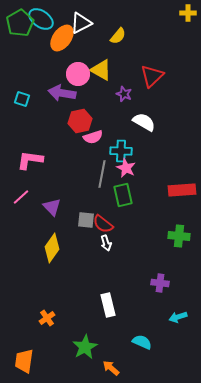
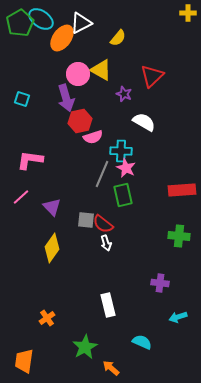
yellow semicircle: moved 2 px down
purple arrow: moved 4 px right, 5 px down; rotated 116 degrees counterclockwise
gray line: rotated 12 degrees clockwise
